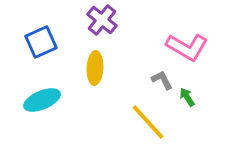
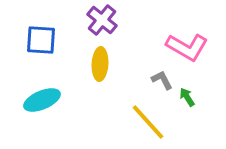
blue square: moved 2 px up; rotated 28 degrees clockwise
yellow ellipse: moved 5 px right, 4 px up
